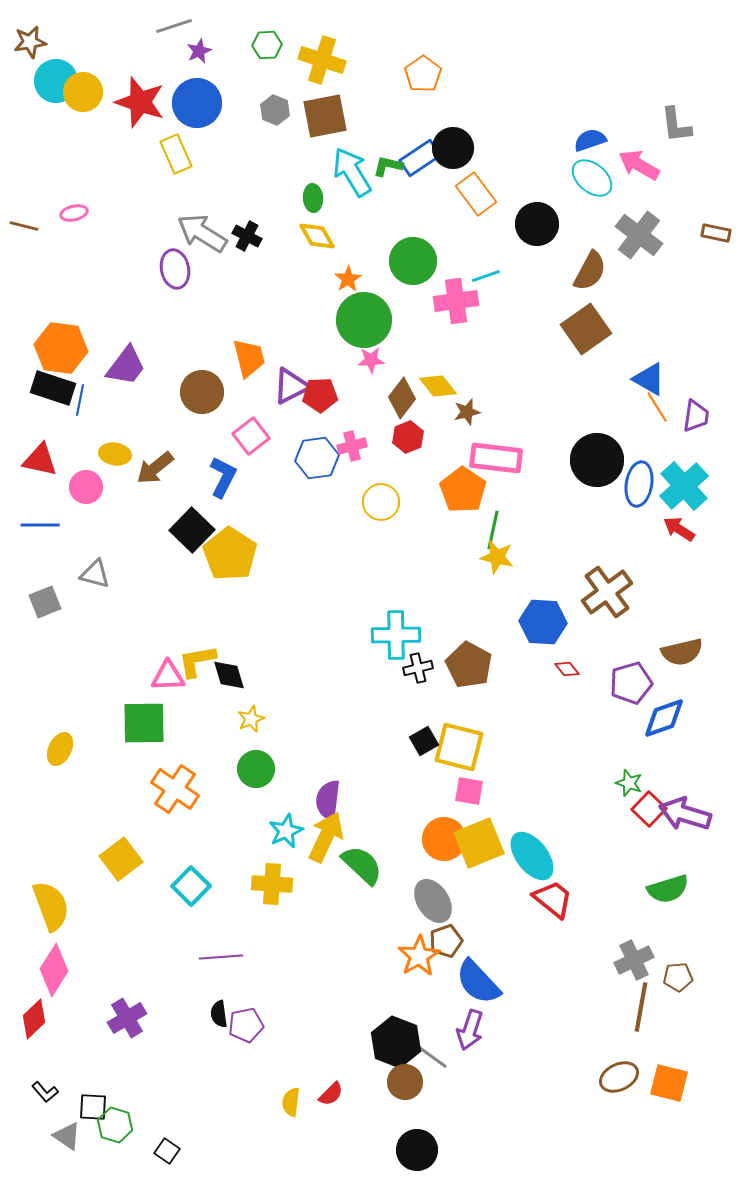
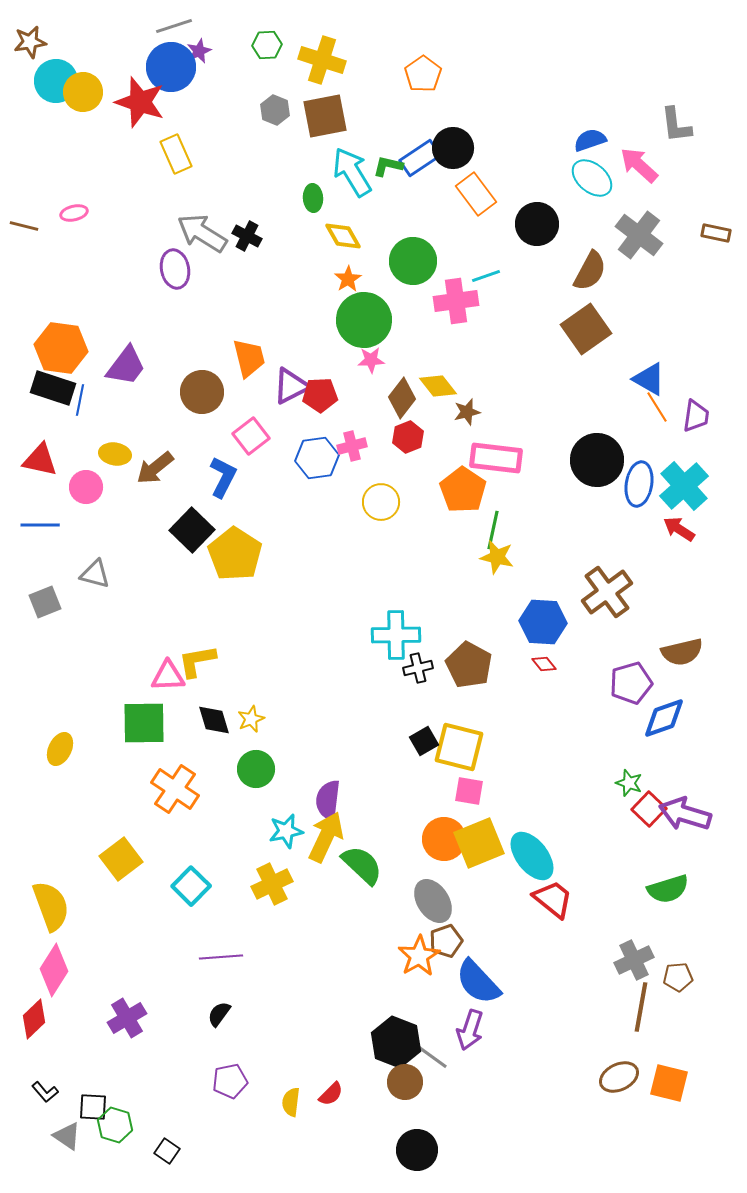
blue circle at (197, 103): moved 26 px left, 36 px up
pink arrow at (639, 165): rotated 12 degrees clockwise
yellow diamond at (317, 236): moved 26 px right
yellow pentagon at (230, 554): moved 5 px right
red diamond at (567, 669): moved 23 px left, 5 px up
black diamond at (229, 675): moved 15 px left, 45 px down
cyan star at (286, 831): rotated 12 degrees clockwise
yellow cross at (272, 884): rotated 30 degrees counterclockwise
black semicircle at (219, 1014): rotated 44 degrees clockwise
purple pentagon at (246, 1025): moved 16 px left, 56 px down
